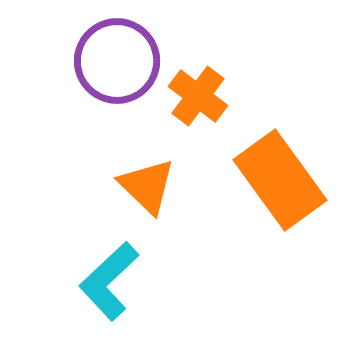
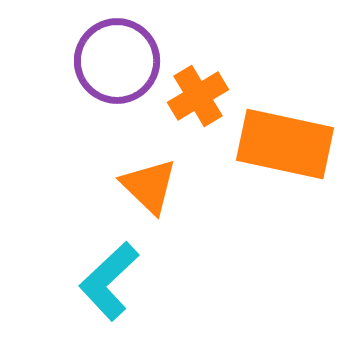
orange cross: rotated 22 degrees clockwise
orange rectangle: moved 5 px right, 36 px up; rotated 42 degrees counterclockwise
orange triangle: moved 2 px right
